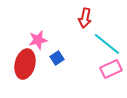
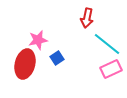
red arrow: moved 2 px right
